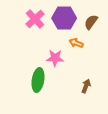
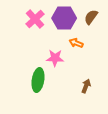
brown semicircle: moved 5 px up
